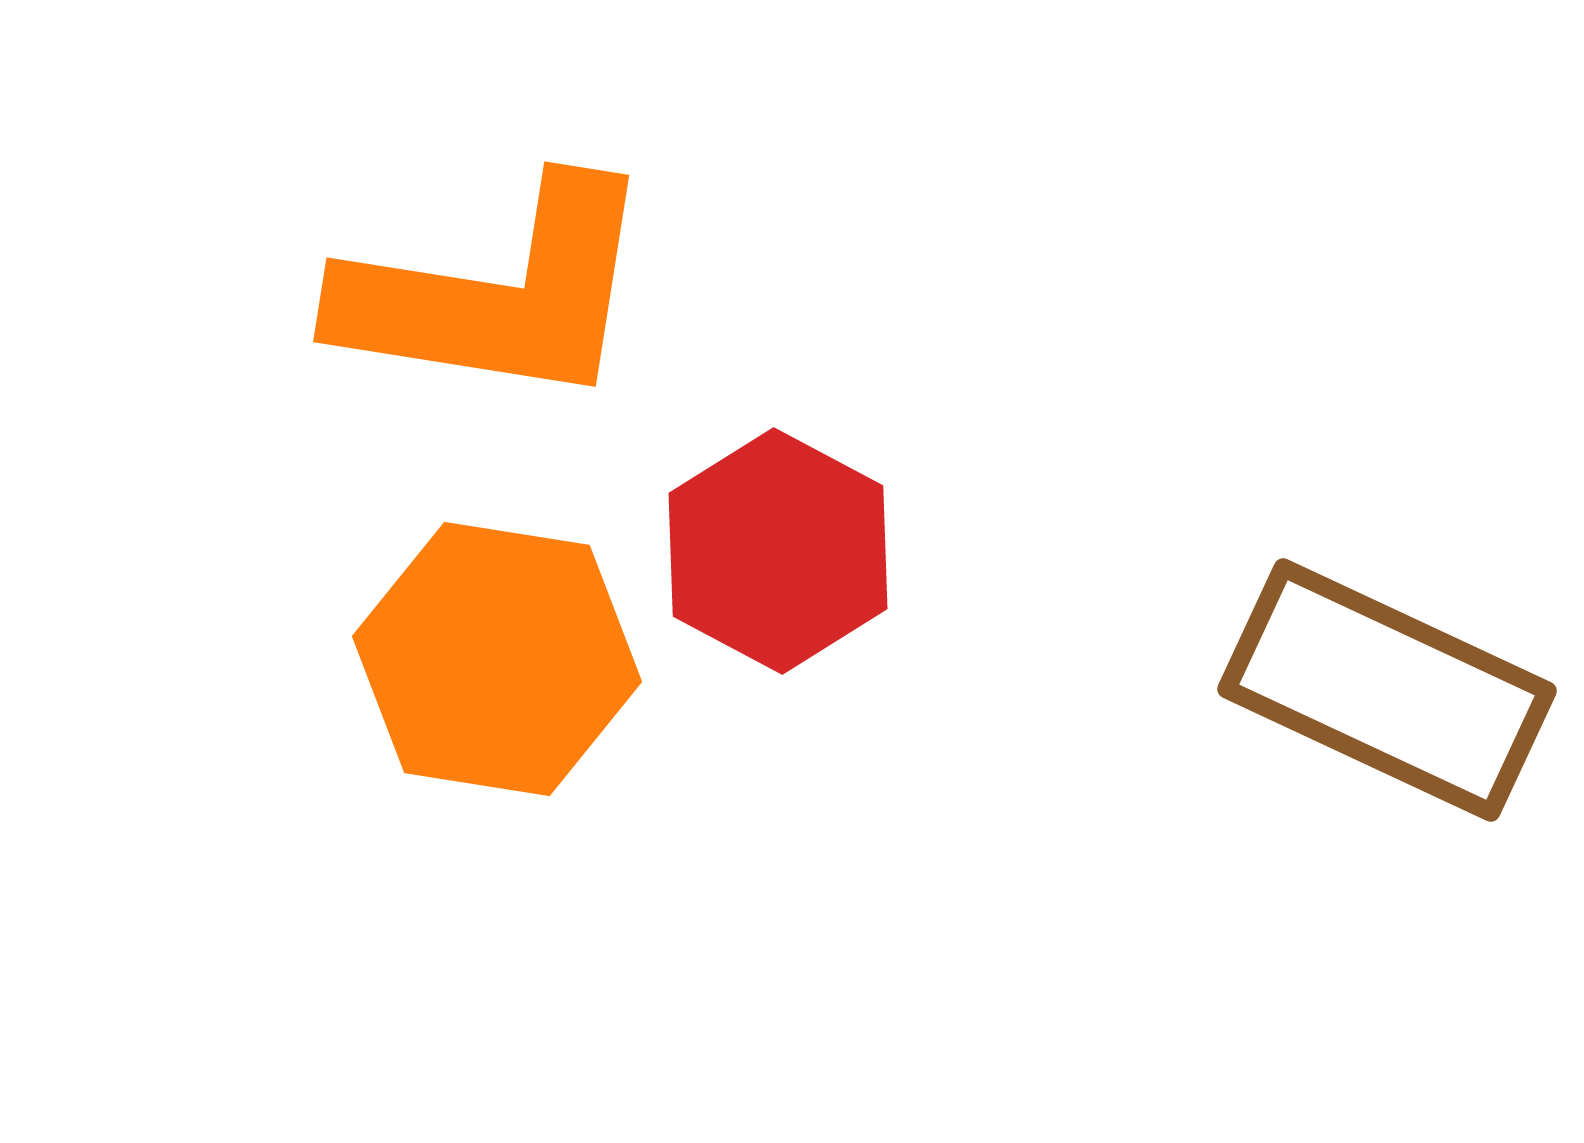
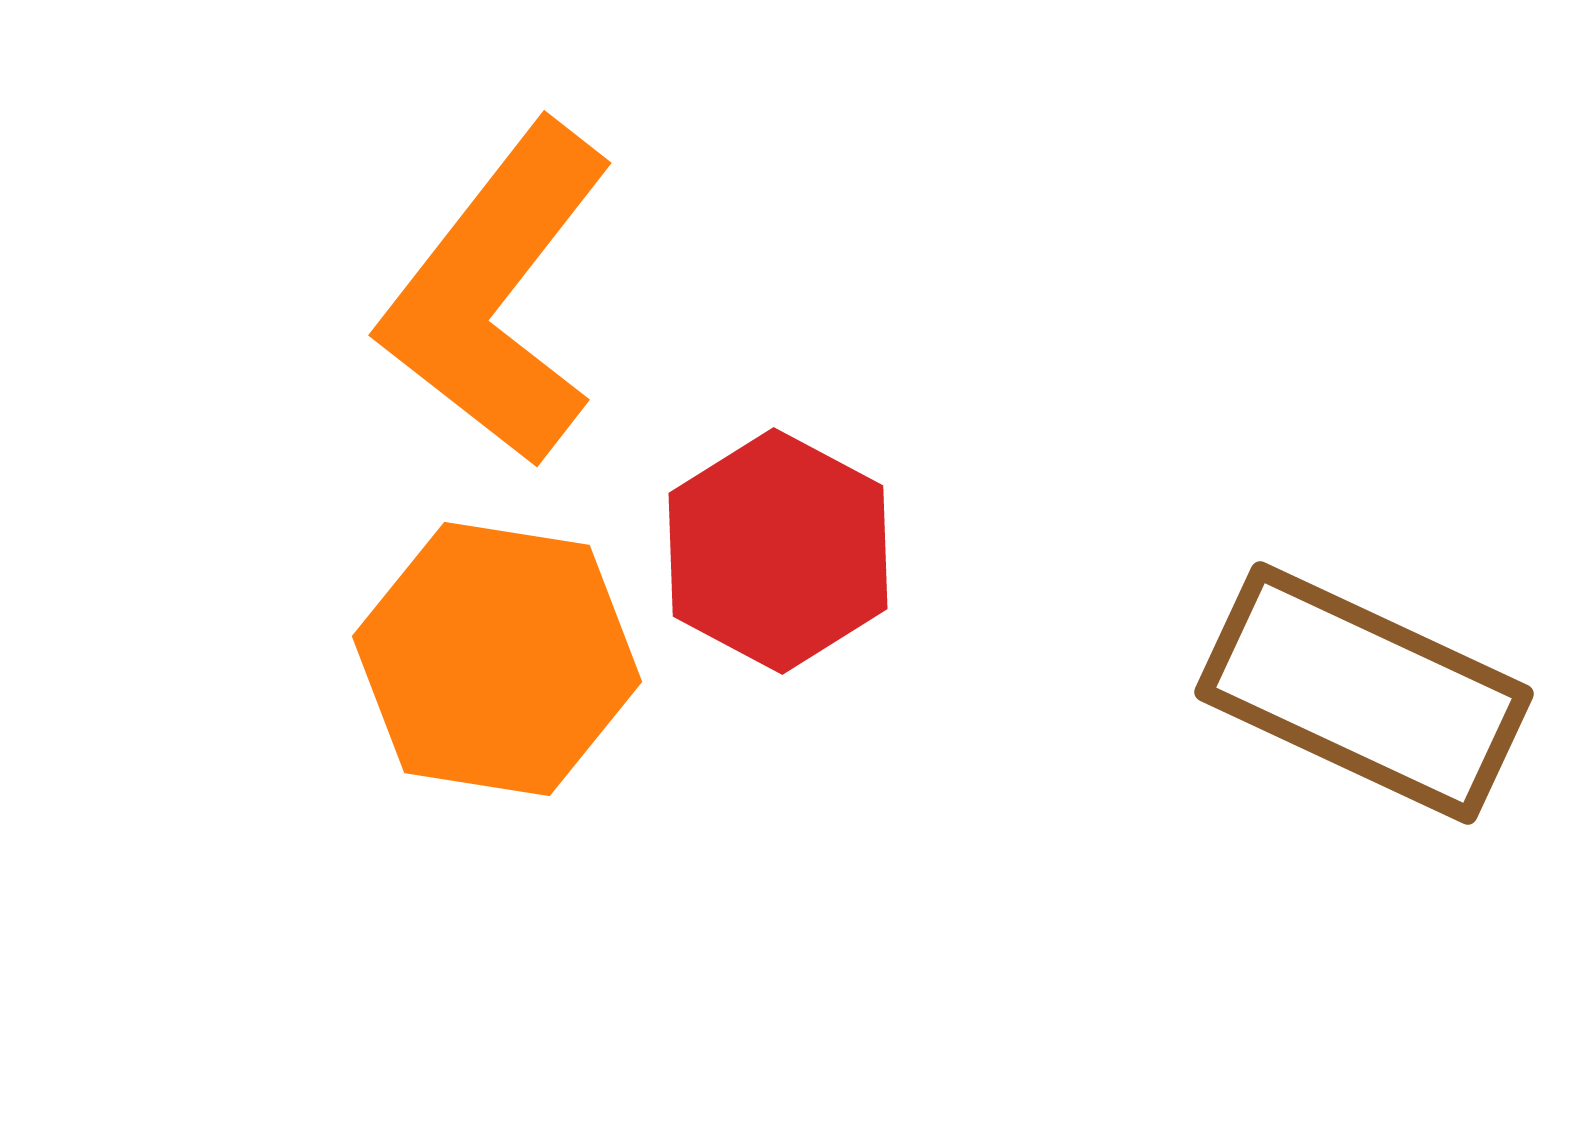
orange L-shape: rotated 119 degrees clockwise
brown rectangle: moved 23 px left, 3 px down
